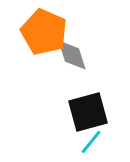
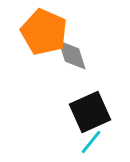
black square: moved 2 px right; rotated 9 degrees counterclockwise
